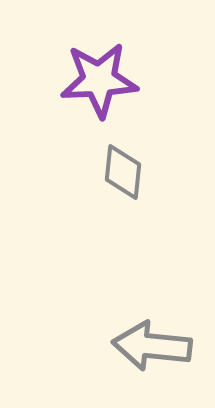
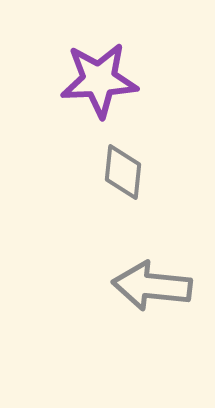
gray arrow: moved 60 px up
